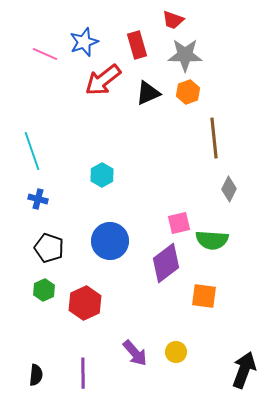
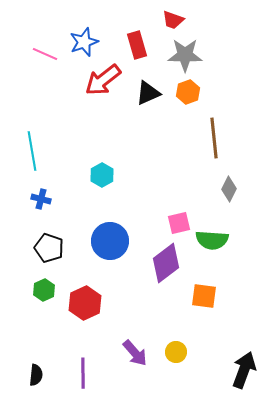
cyan line: rotated 9 degrees clockwise
blue cross: moved 3 px right
